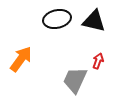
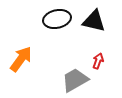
gray trapezoid: rotated 36 degrees clockwise
